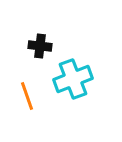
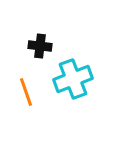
orange line: moved 1 px left, 4 px up
